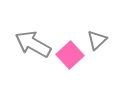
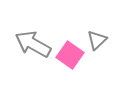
pink square: rotated 12 degrees counterclockwise
